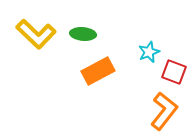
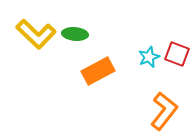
green ellipse: moved 8 px left
cyan star: moved 5 px down
red square: moved 3 px right, 18 px up
